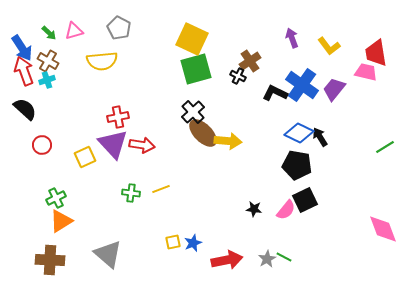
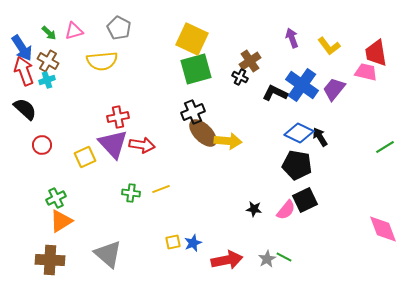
black cross at (238, 76): moved 2 px right, 1 px down
black cross at (193, 112): rotated 20 degrees clockwise
